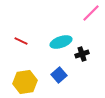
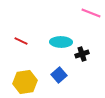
pink line: rotated 66 degrees clockwise
cyan ellipse: rotated 20 degrees clockwise
